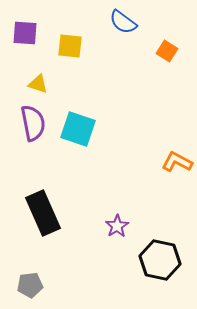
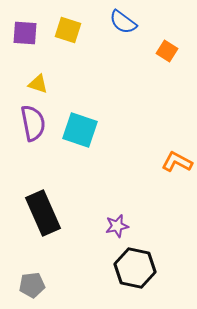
yellow square: moved 2 px left, 16 px up; rotated 12 degrees clockwise
cyan square: moved 2 px right, 1 px down
purple star: rotated 20 degrees clockwise
black hexagon: moved 25 px left, 8 px down
gray pentagon: moved 2 px right
